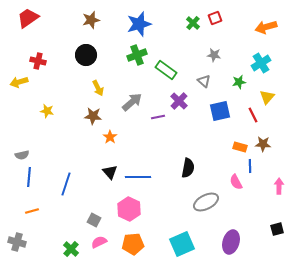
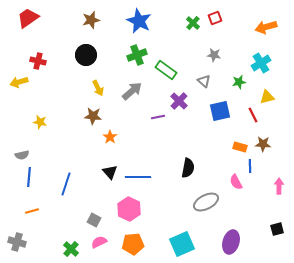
blue star at (139, 24): moved 3 px up; rotated 30 degrees counterclockwise
yellow triangle at (267, 97): rotated 35 degrees clockwise
gray arrow at (132, 102): moved 11 px up
yellow star at (47, 111): moved 7 px left, 11 px down
